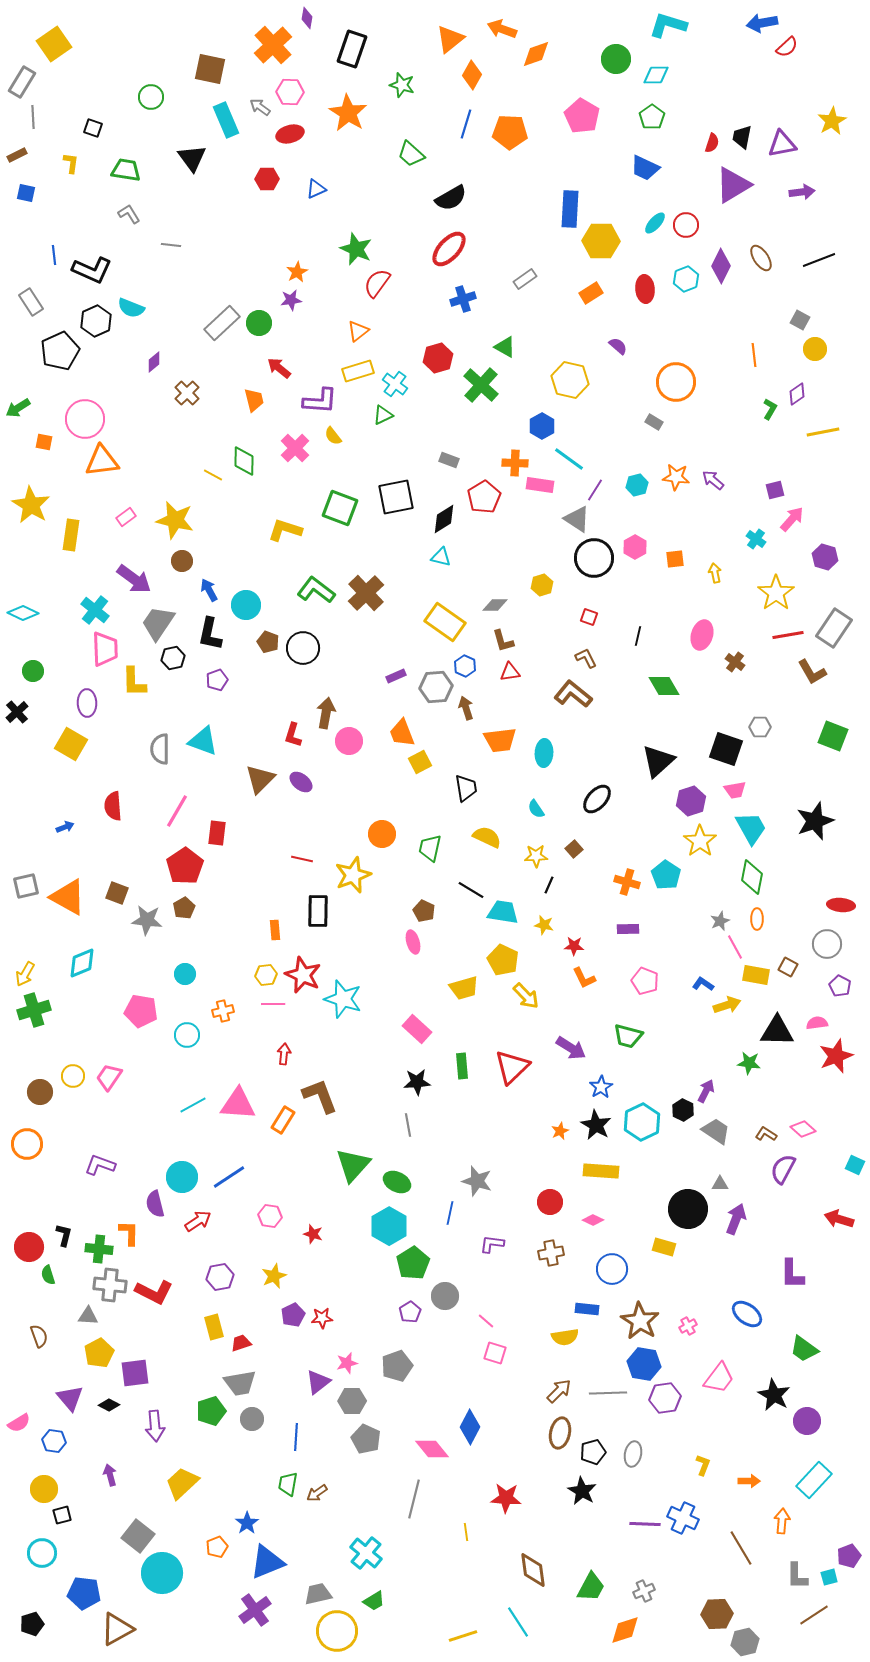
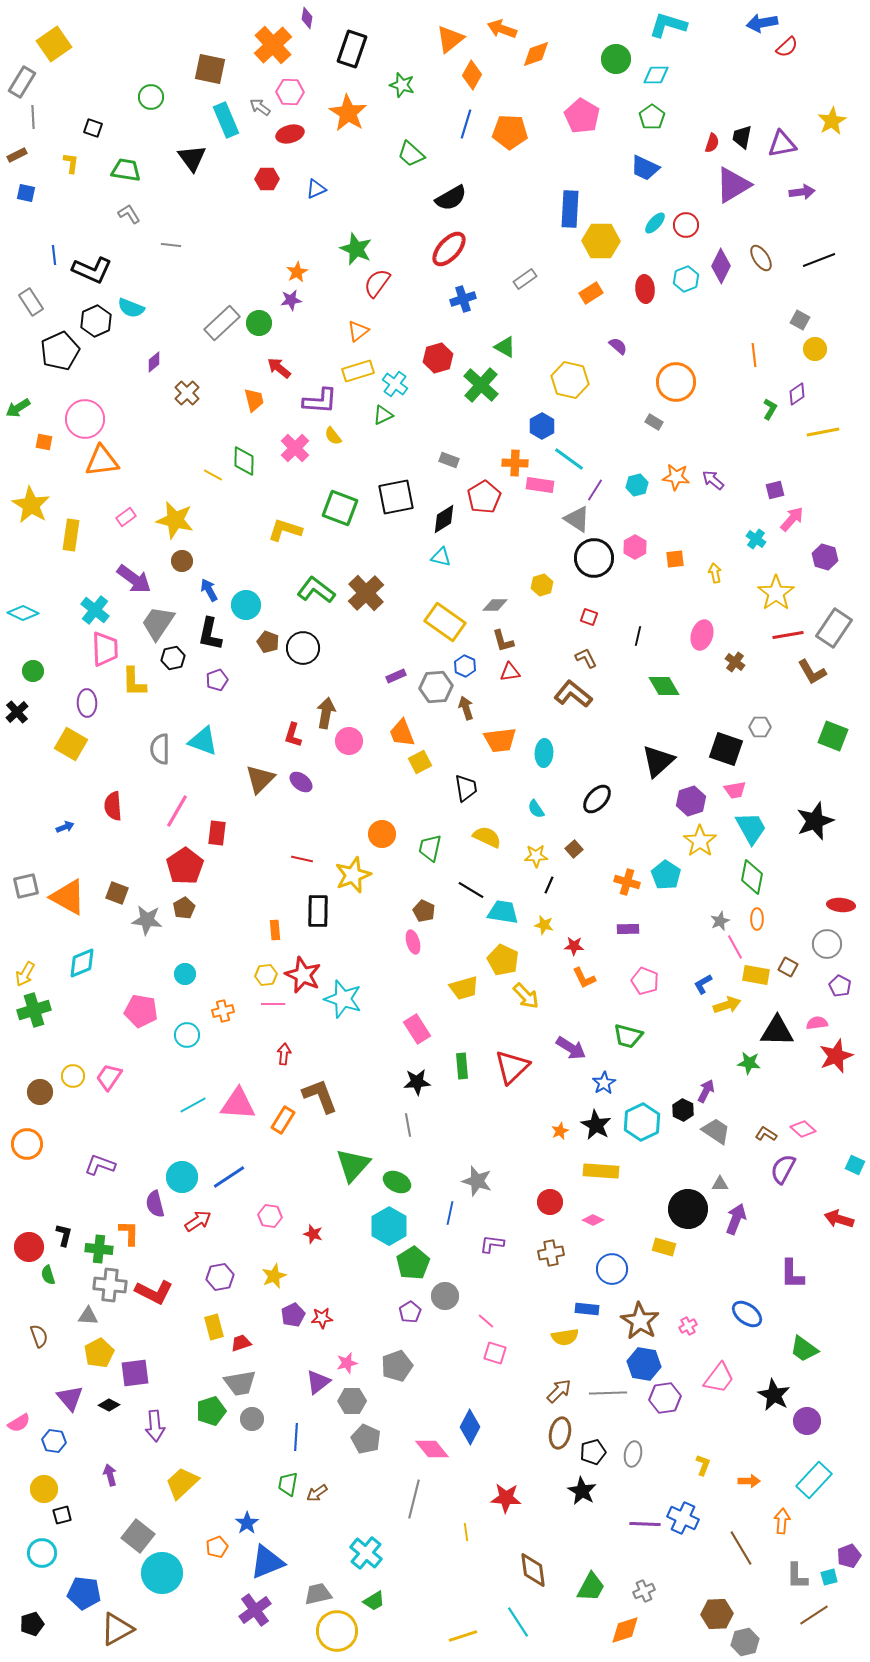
blue L-shape at (703, 984): rotated 65 degrees counterclockwise
pink rectangle at (417, 1029): rotated 16 degrees clockwise
blue star at (601, 1087): moved 3 px right, 4 px up
